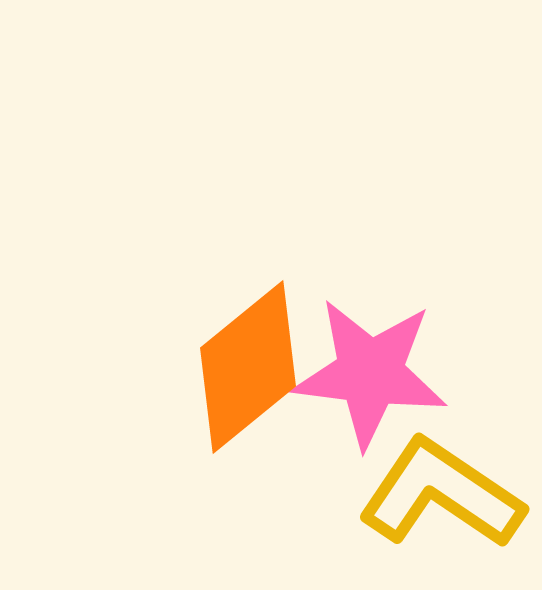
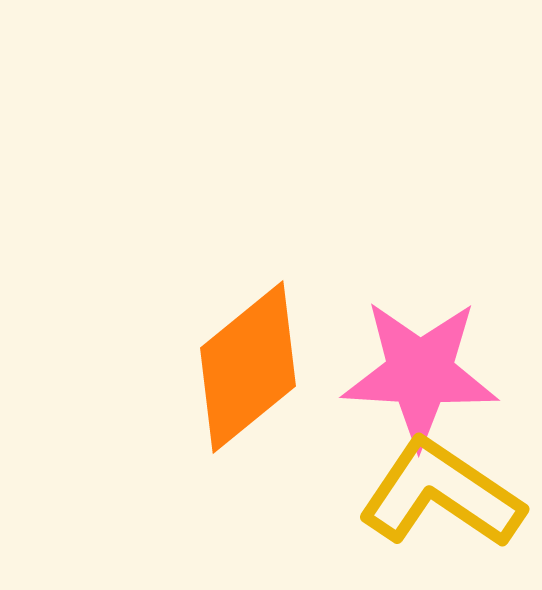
pink star: moved 50 px right; rotated 4 degrees counterclockwise
